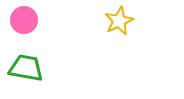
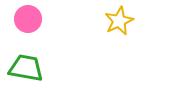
pink circle: moved 4 px right, 1 px up
